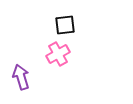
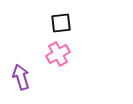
black square: moved 4 px left, 2 px up
